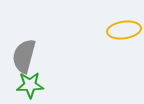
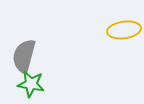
green star: moved 1 px right, 1 px up; rotated 12 degrees clockwise
